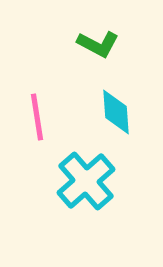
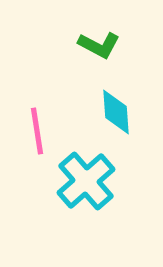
green L-shape: moved 1 px right, 1 px down
pink line: moved 14 px down
